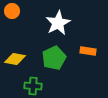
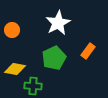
orange circle: moved 19 px down
orange rectangle: rotated 63 degrees counterclockwise
yellow diamond: moved 10 px down
